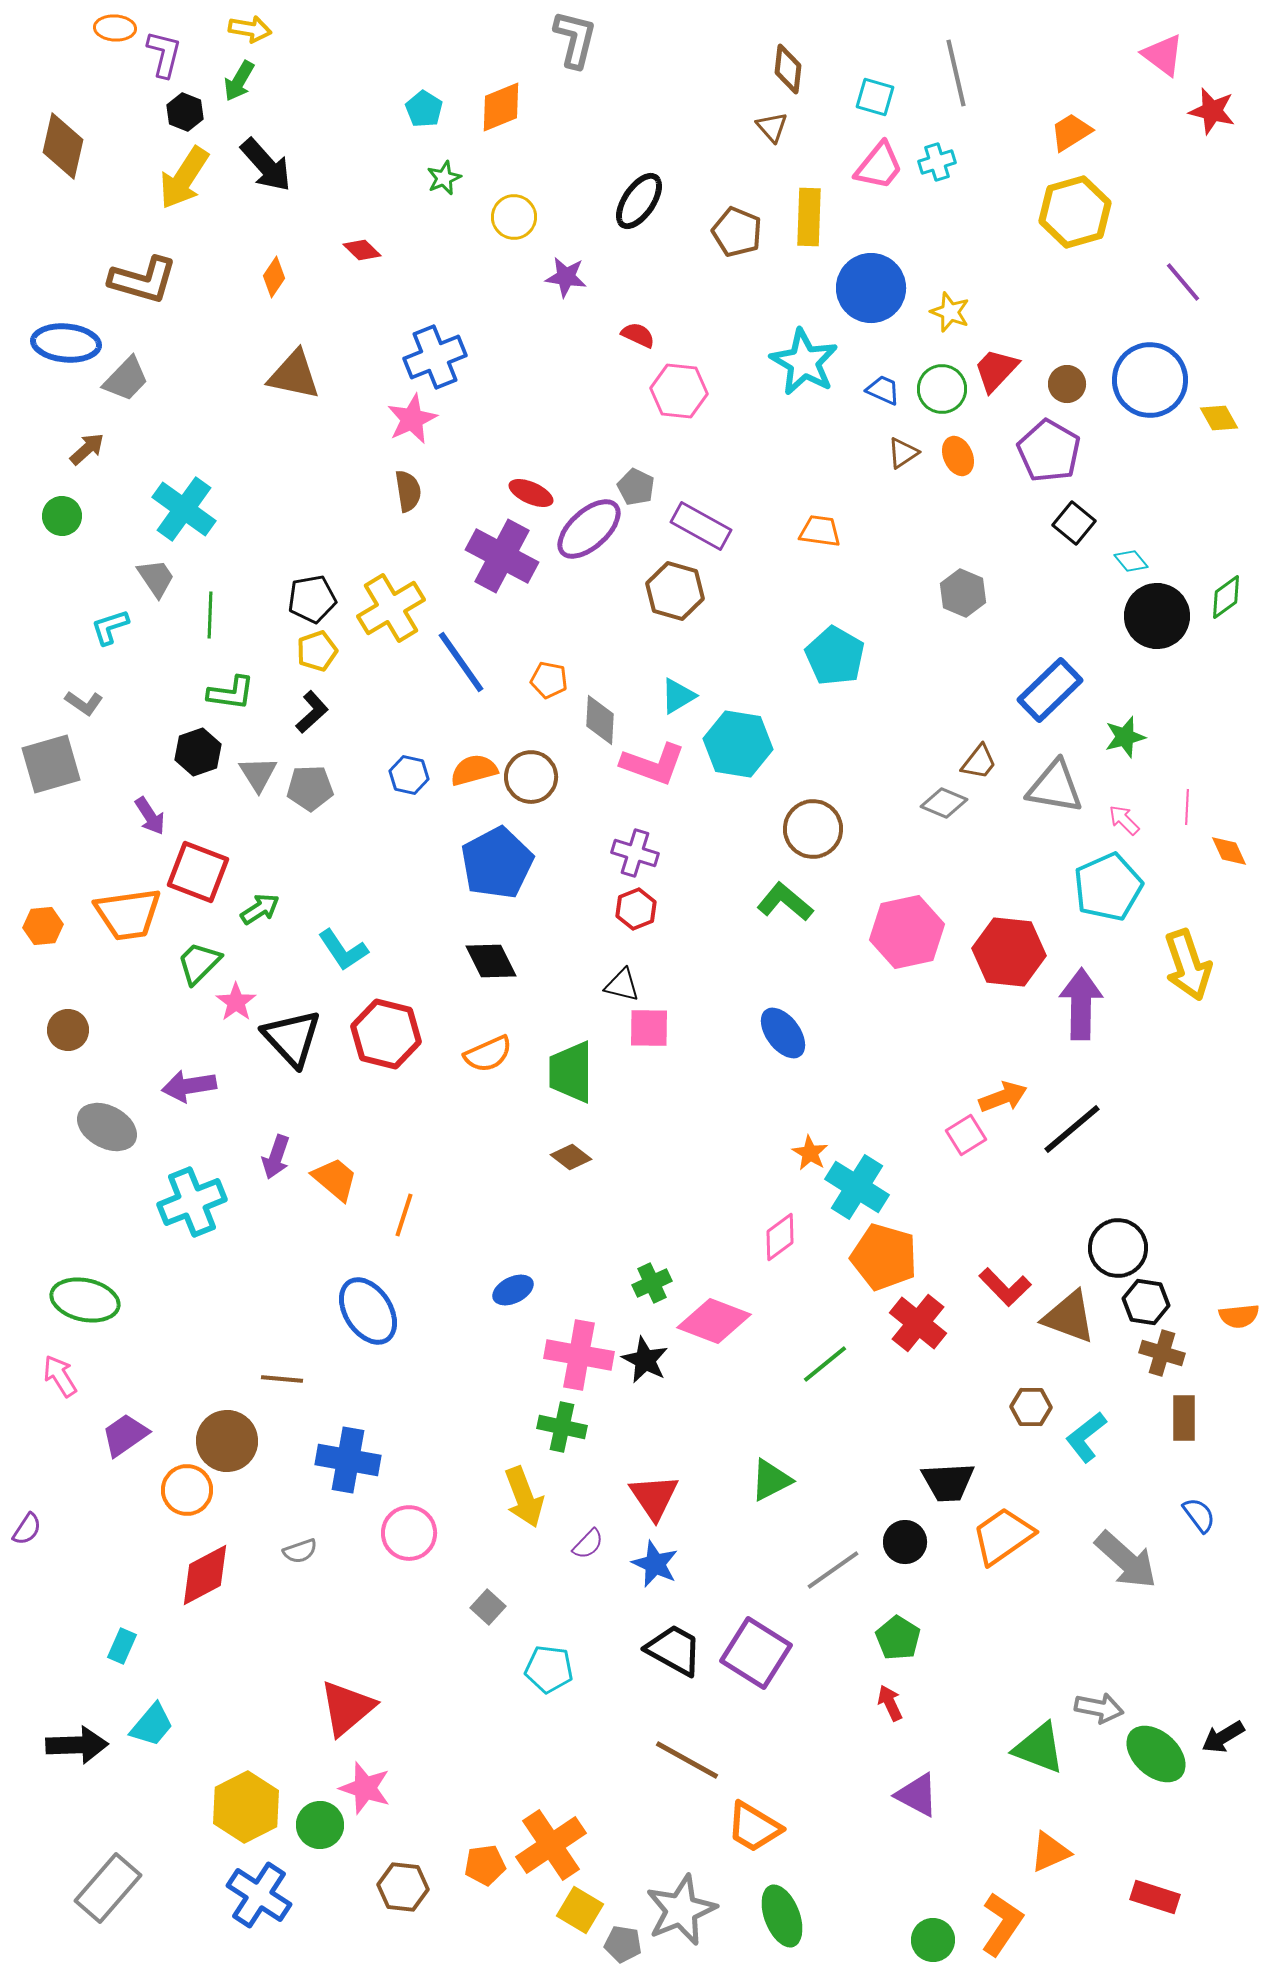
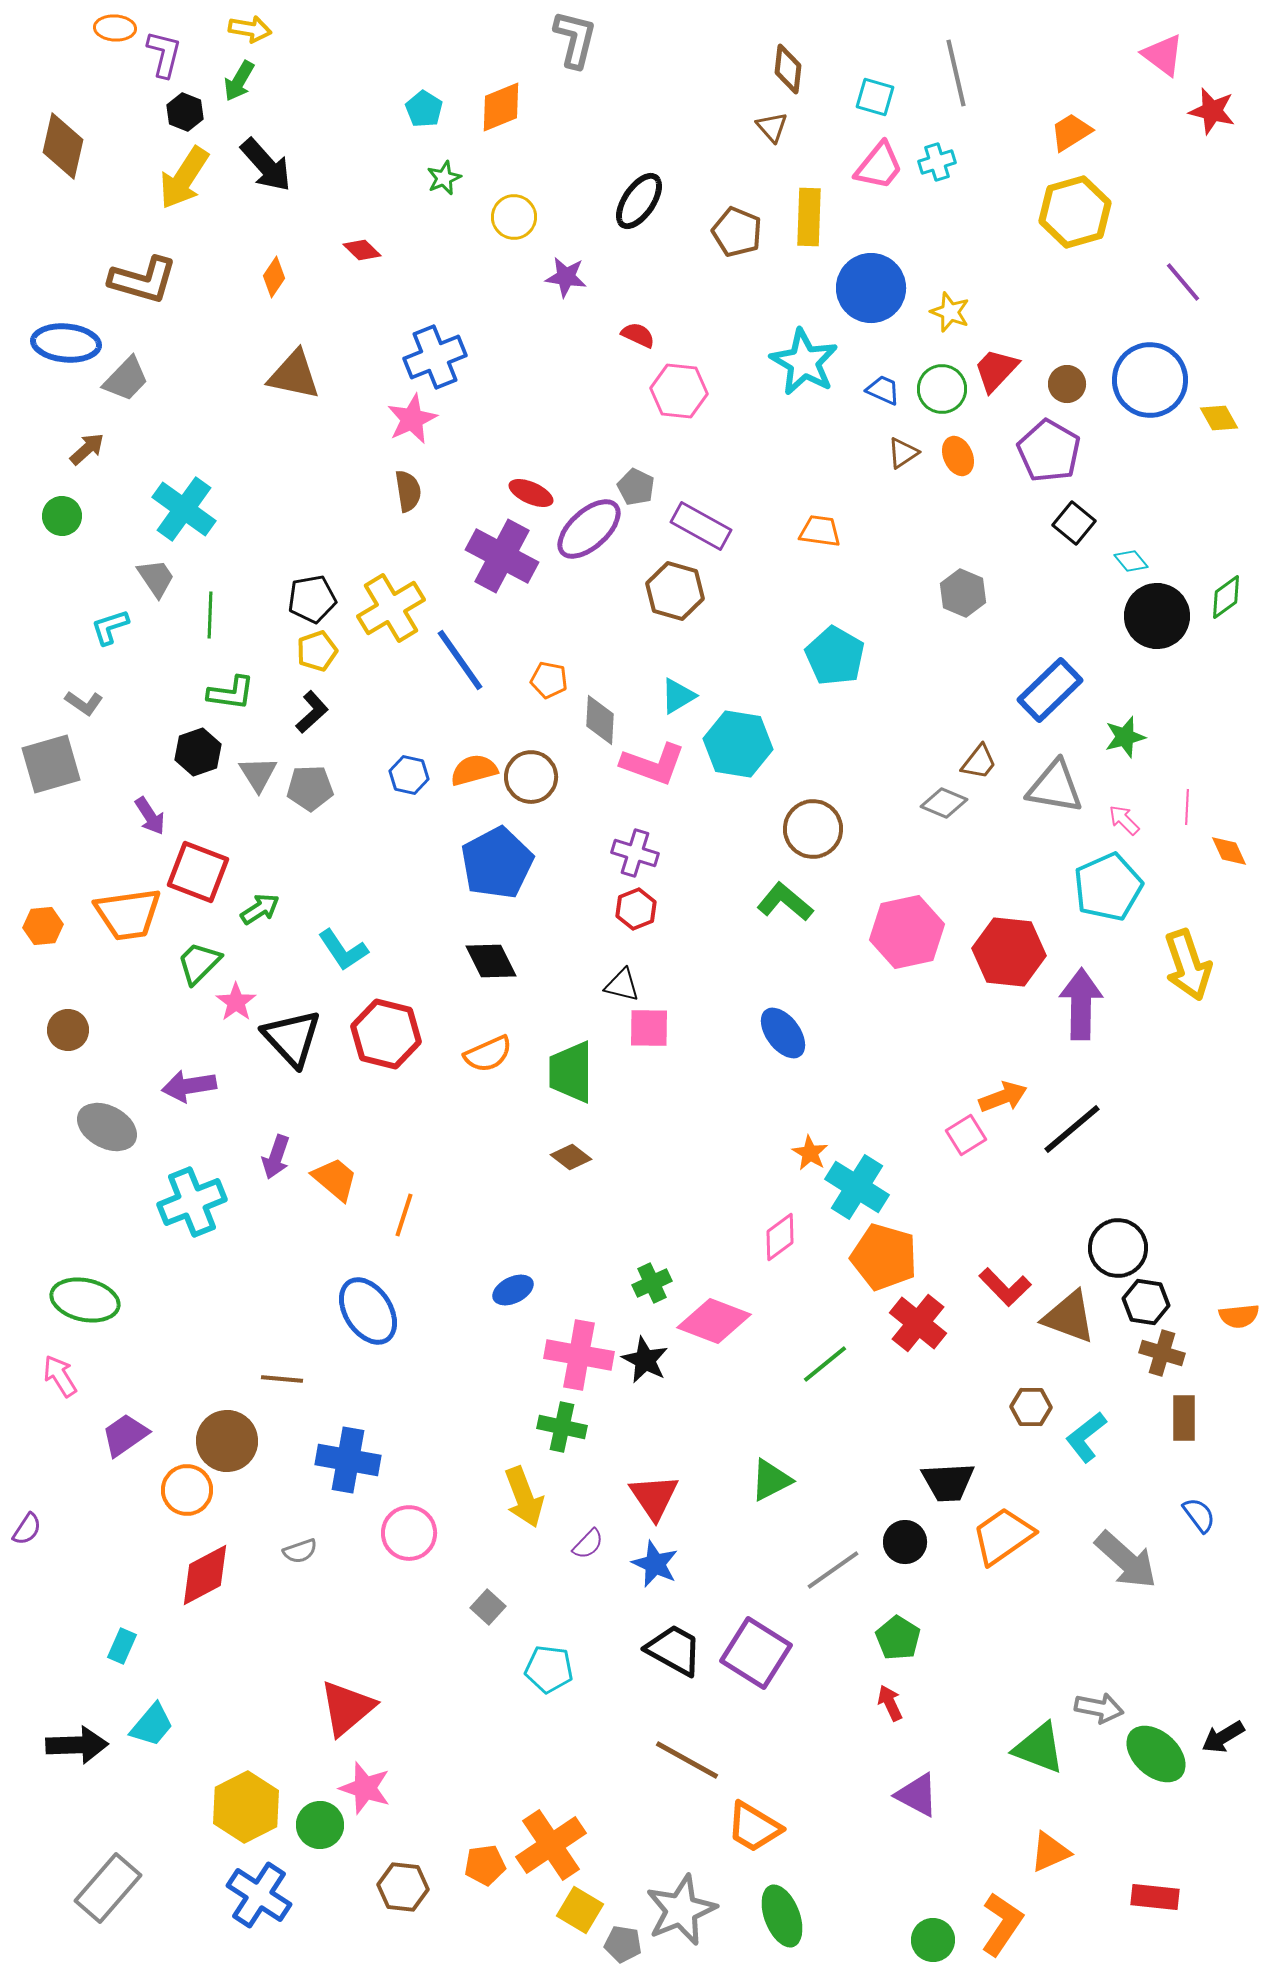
blue line at (461, 662): moved 1 px left, 2 px up
red rectangle at (1155, 1897): rotated 12 degrees counterclockwise
